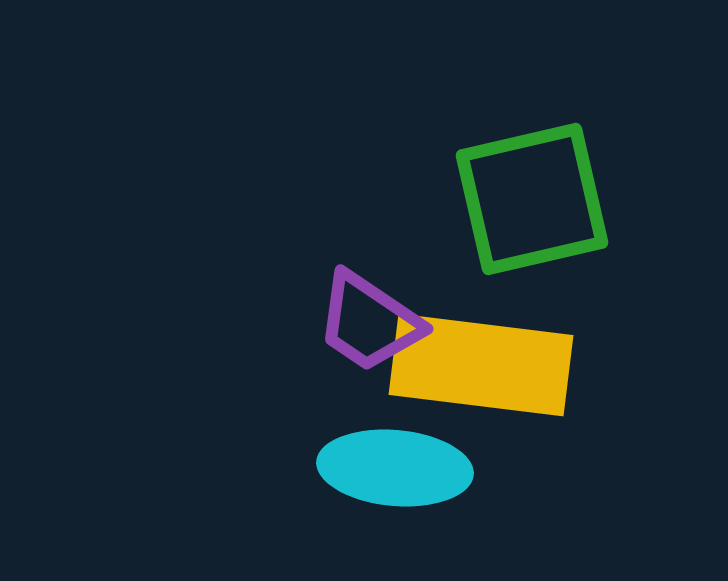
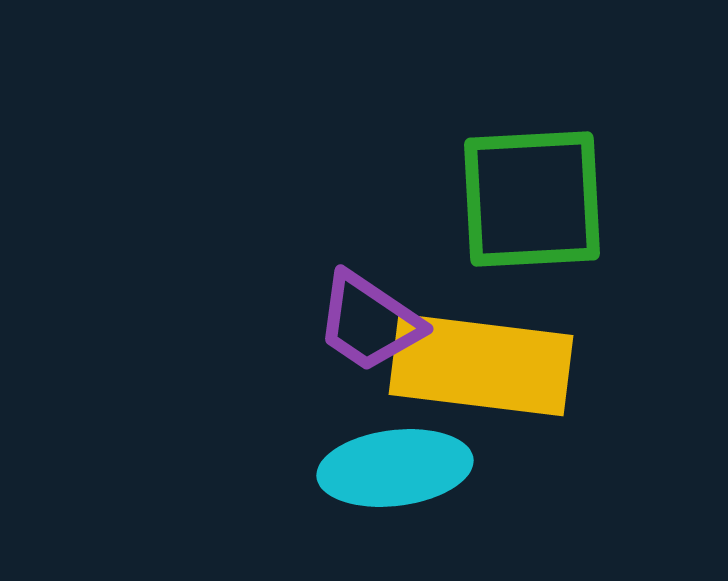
green square: rotated 10 degrees clockwise
cyan ellipse: rotated 12 degrees counterclockwise
